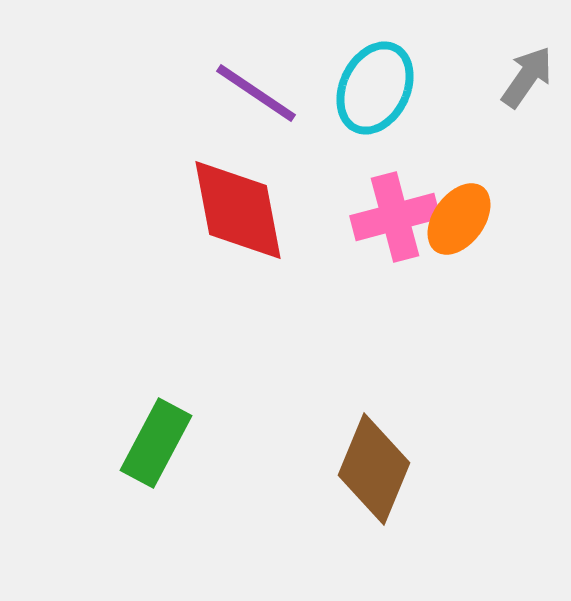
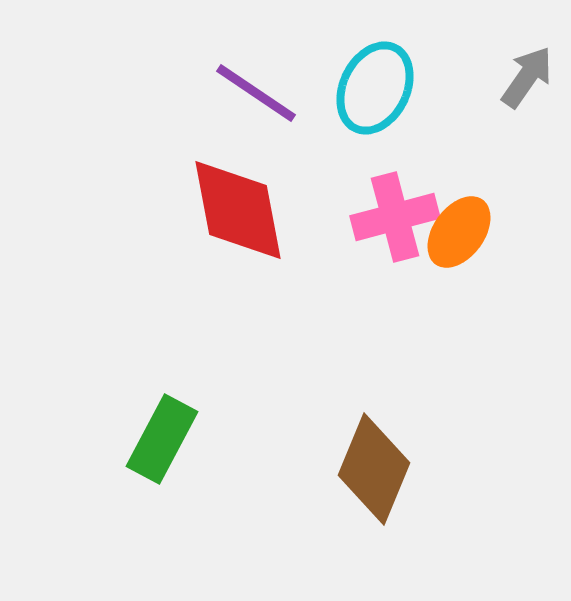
orange ellipse: moved 13 px down
green rectangle: moved 6 px right, 4 px up
